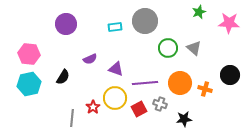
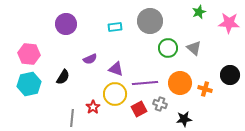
gray circle: moved 5 px right
yellow circle: moved 4 px up
